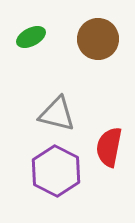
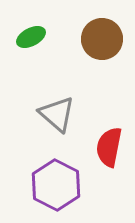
brown circle: moved 4 px right
gray triangle: rotated 27 degrees clockwise
purple hexagon: moved 14 px down
